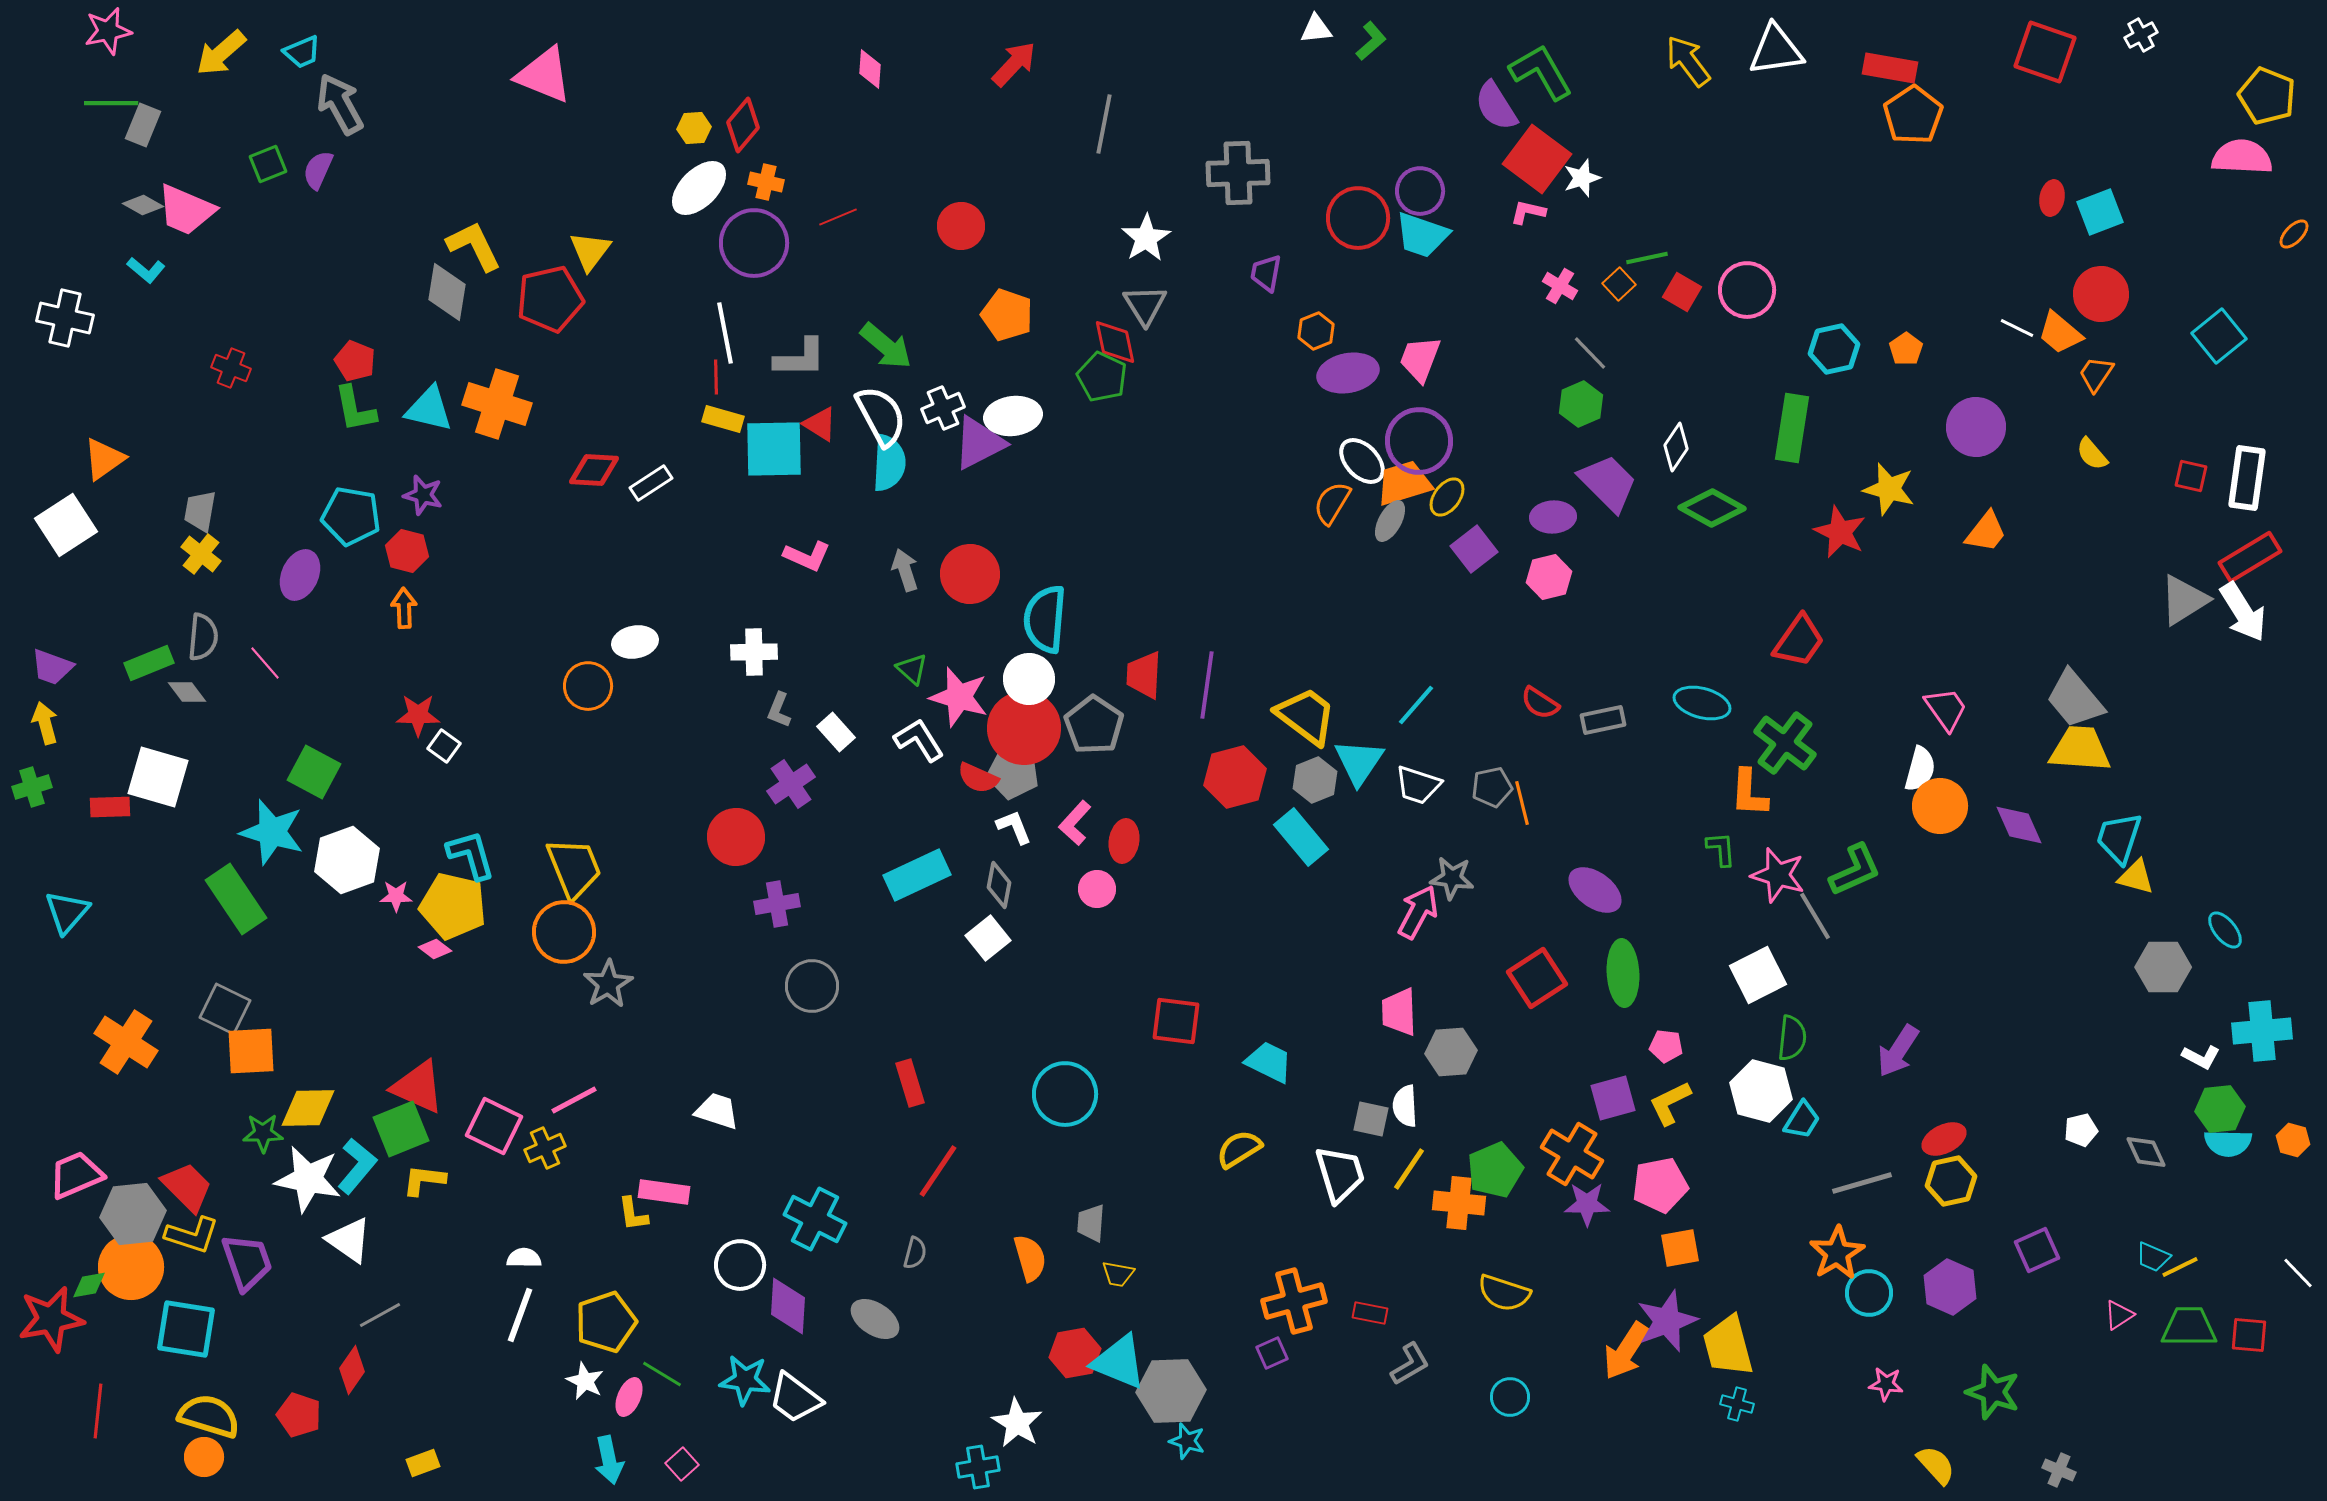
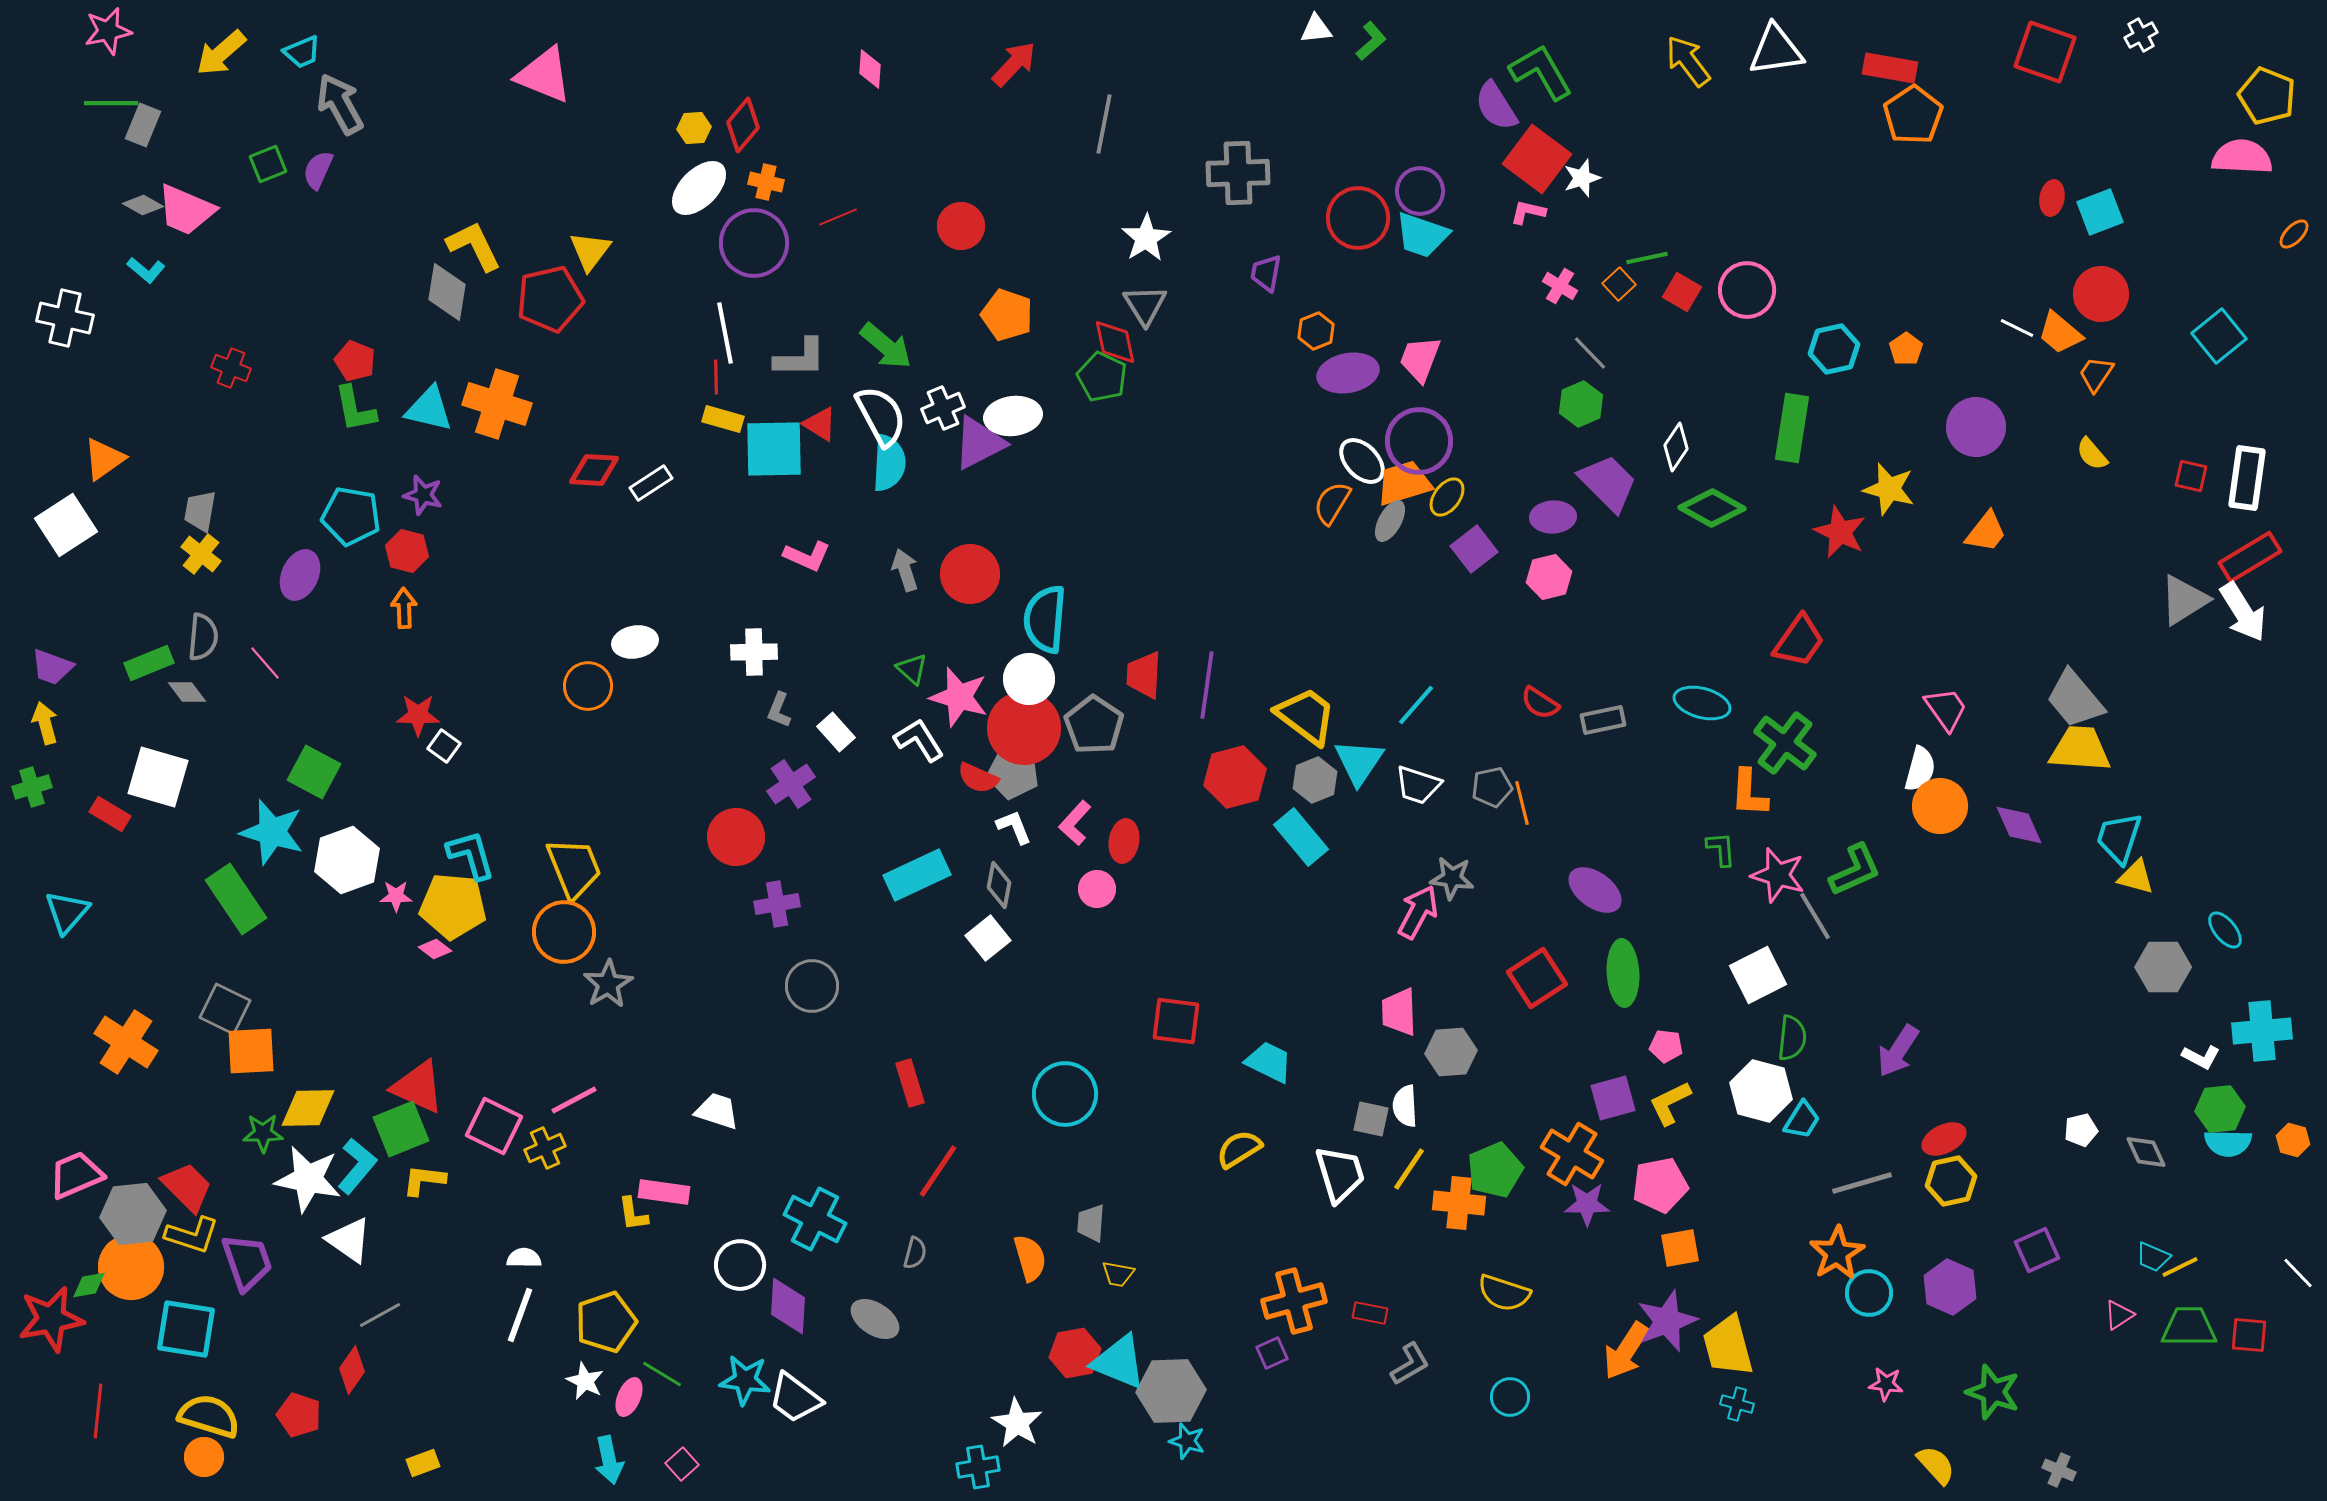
red rectangle at (110, 807): moved 7 px down; rotated 33 degrees clockwise
yellow pentagon at (453, 906): rotated 8 degrees counterclockwise
